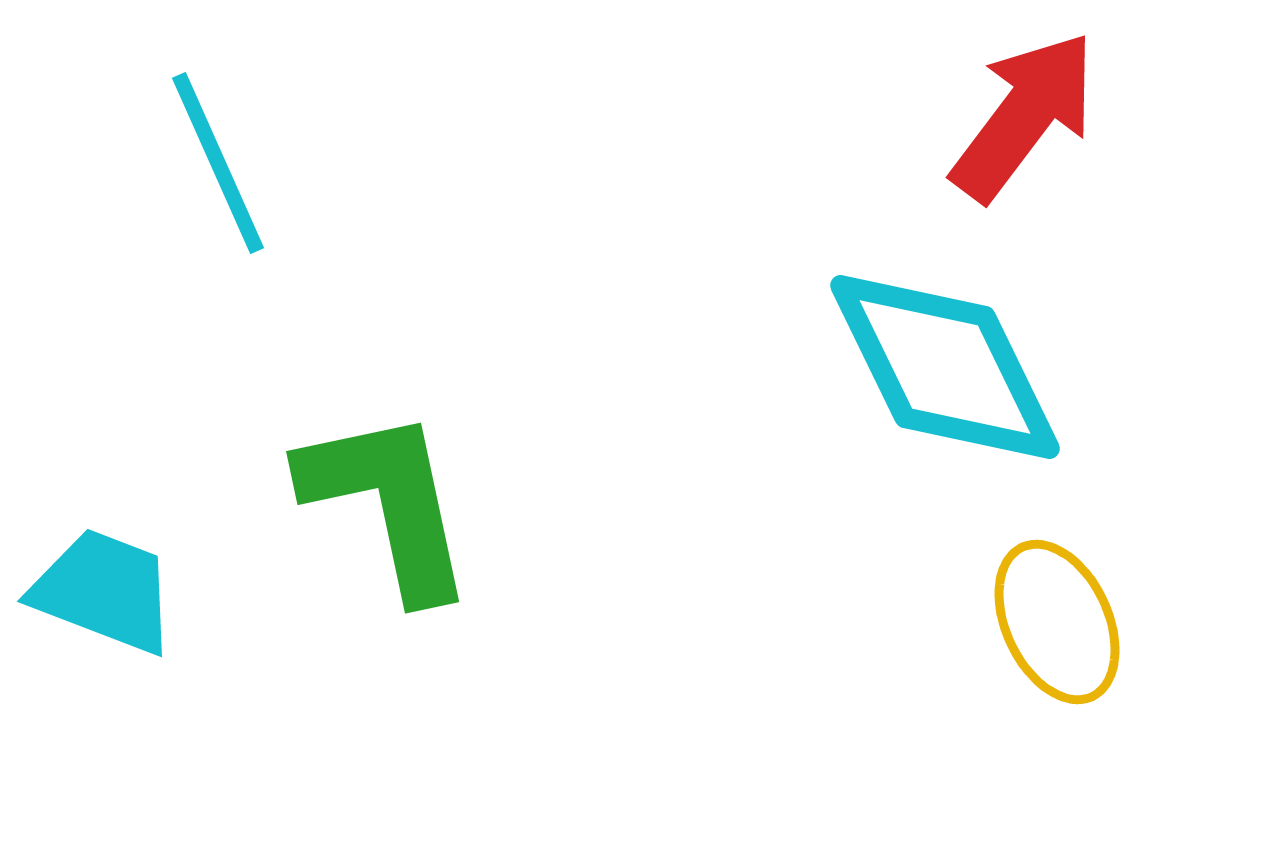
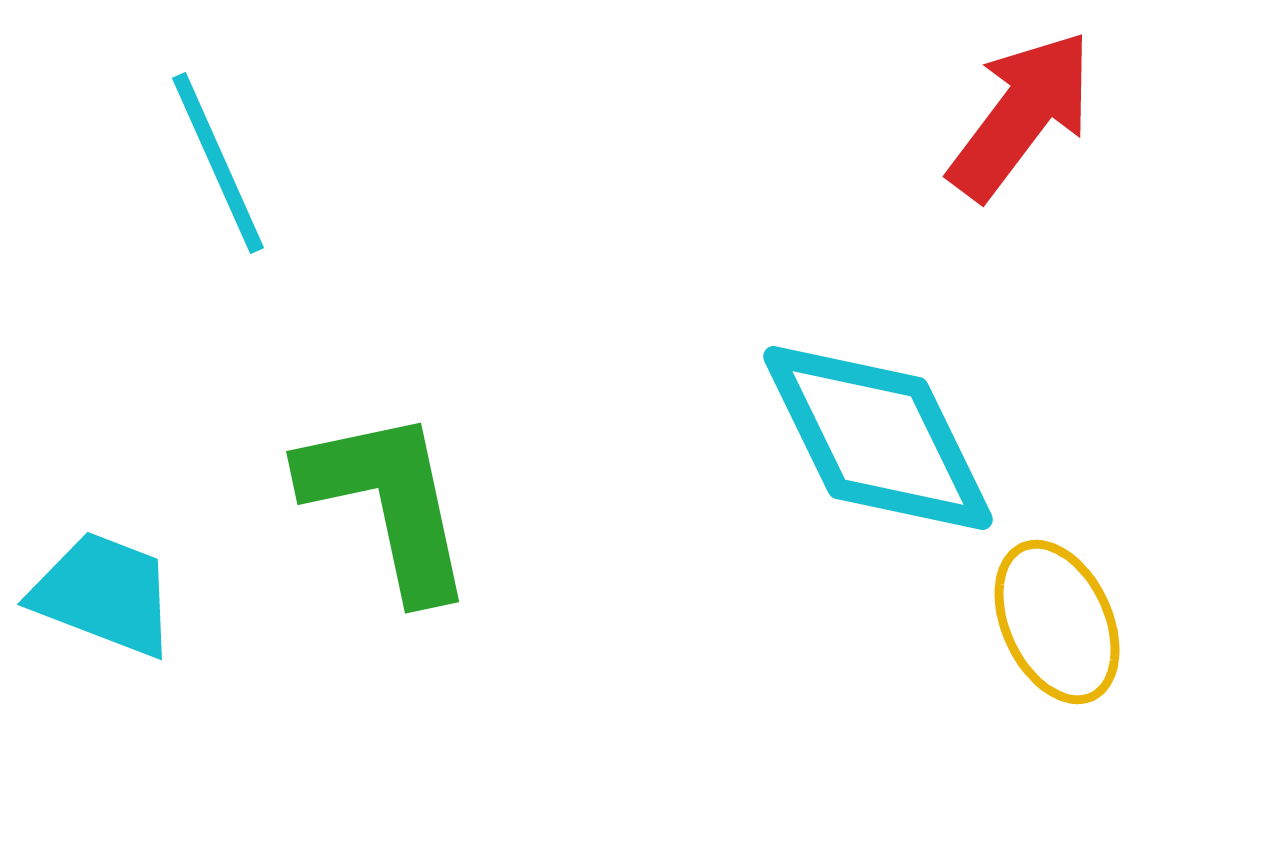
red arrow: moved 3 px left, 1 px up
cyan diamond: moved 67 px left, 71 px down
cyan trapezoid: moved 3 px down
